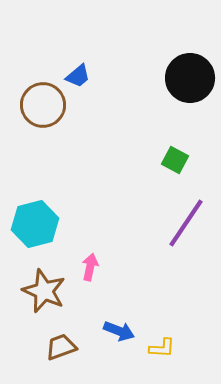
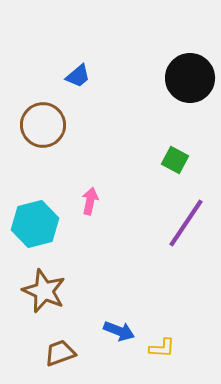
brown circle: moved 20 px down
pink arrow: moved 66 px up
brown trapezoid: moved 1 px left, 6 px down
